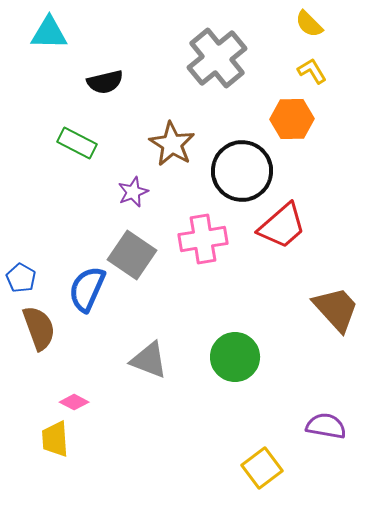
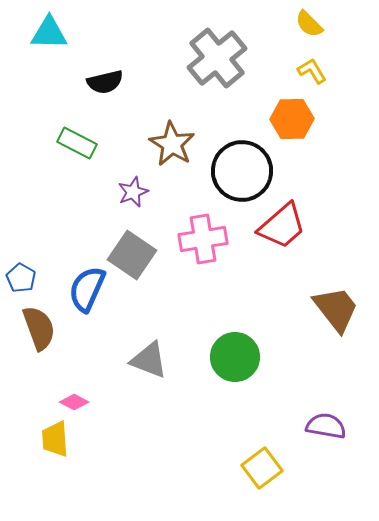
brown trapezoid: rotated 4 degrees clockwise
